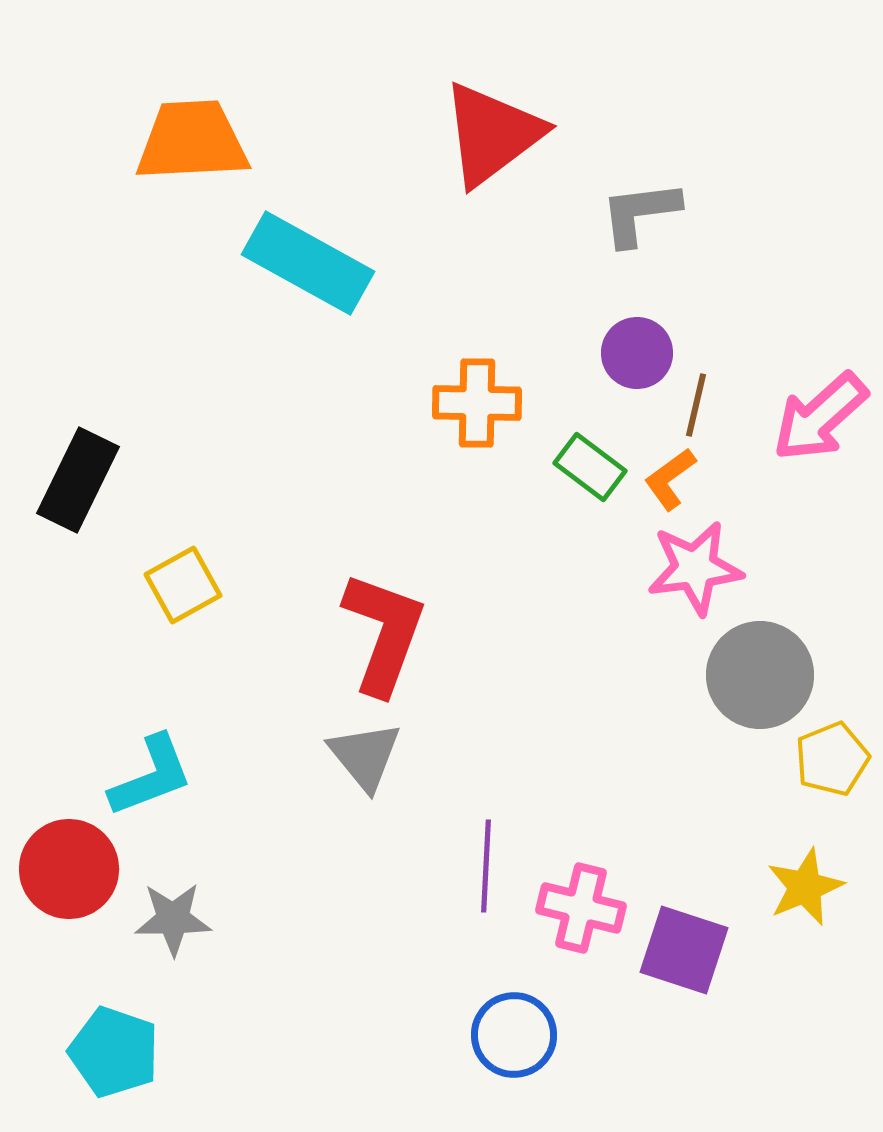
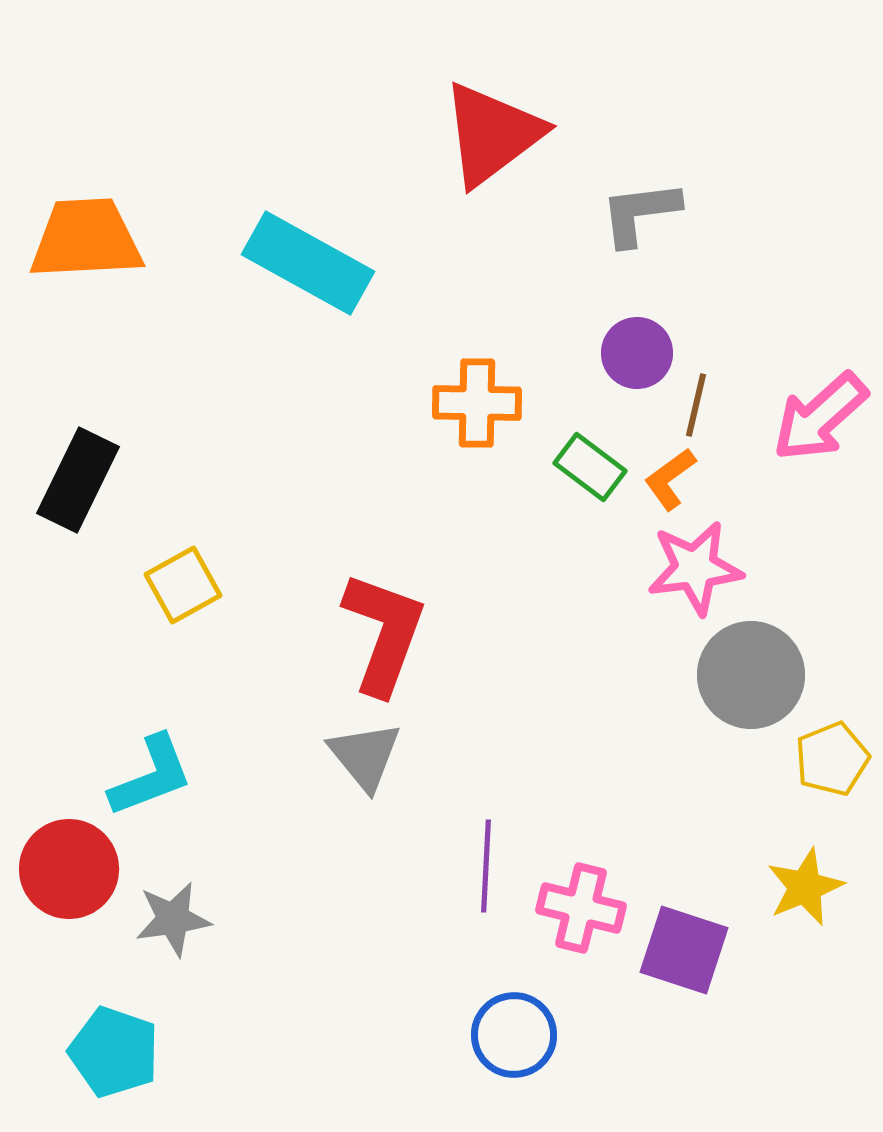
orange trapezoid: moved 106 px left, 98 px down
gray circle: moved 9 px left
gray star: rotated 8 degrees counterclockwise
